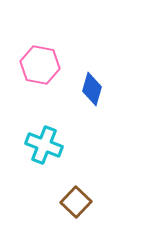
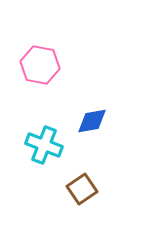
blue diamond: moved 32 px down; rotated 64 degrees clockwise
brown square: moved 6 px right, 13 px up; rotated 12 degrees clockwise
